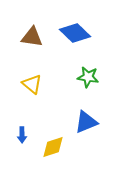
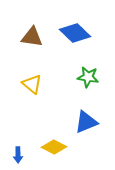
blue arrow: moved 4 px left, 20 px down
yellow diamond: moved 1 px right; rotated 45 degrees clockwise
